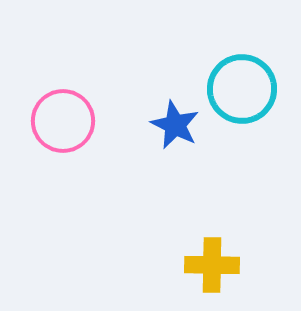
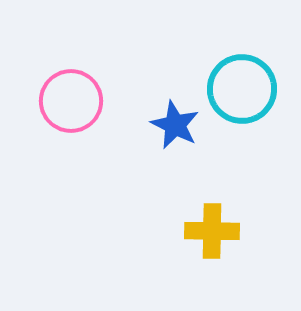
pink circle: moved 8 px right, 20 px up
yellow cross: moved 34 px up
